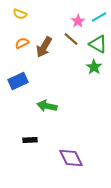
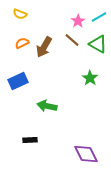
brown line: moved 1 px right, 1 px down
green star: moved 4 px left, 11 px down
purple diamond: moved 15 px right, 4 px up
